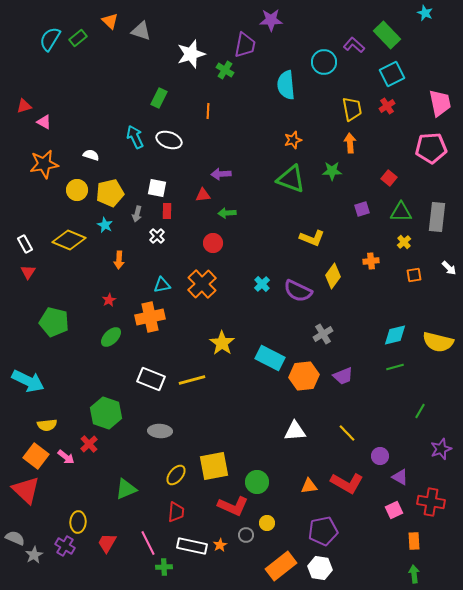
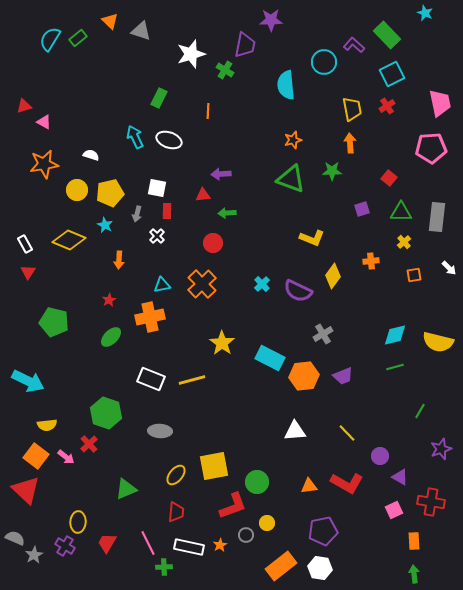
red L-shape at (233, 506): rotated 44 degrees counterclockwise
white rectangle at (192, 546): moved 3 px left, 1 px down
